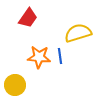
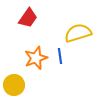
orange star: moved 3 px left, 1 px down; rotated 25 degrees counterclockwise
yellow circle: moved 1 px left
